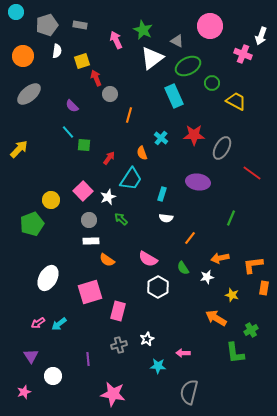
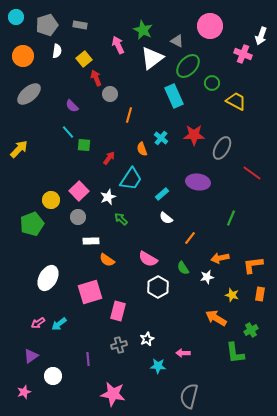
cyan circle at (16, 12): moved 5 px down
pink arrow at (116, 40): moved 2 px right, 5 px down
yellow square at (82, 61): moved 2 px right, 2 px up; rotated 21 degrees counterclockwise
green ellipse at (188, 66): rotated 20 degrees counterclockwise
orange semicircle at (142, 153): moved 4 px up
pink square at (83, 191): moved 4 px left
cyan rectangle at (162, 194): rotated 32 degrees clockwise
white semicircle at (166, 218): rotated 32 degrees clockwise
gray circle at (89, 220): moved 11 px left, 3 px up
orange rectangle at (264, 288): moved 4 px left, 6 px down
purple triangle at (31, 356): rotated 28 degrees clockwise
gray semicircle at (189, 392): moved 4 px down
